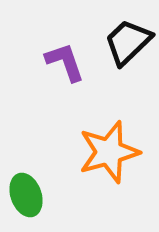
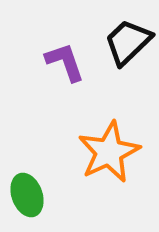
orange star: rotated 10 degrees counterclockwise
green ellipse: moved 1 px right
